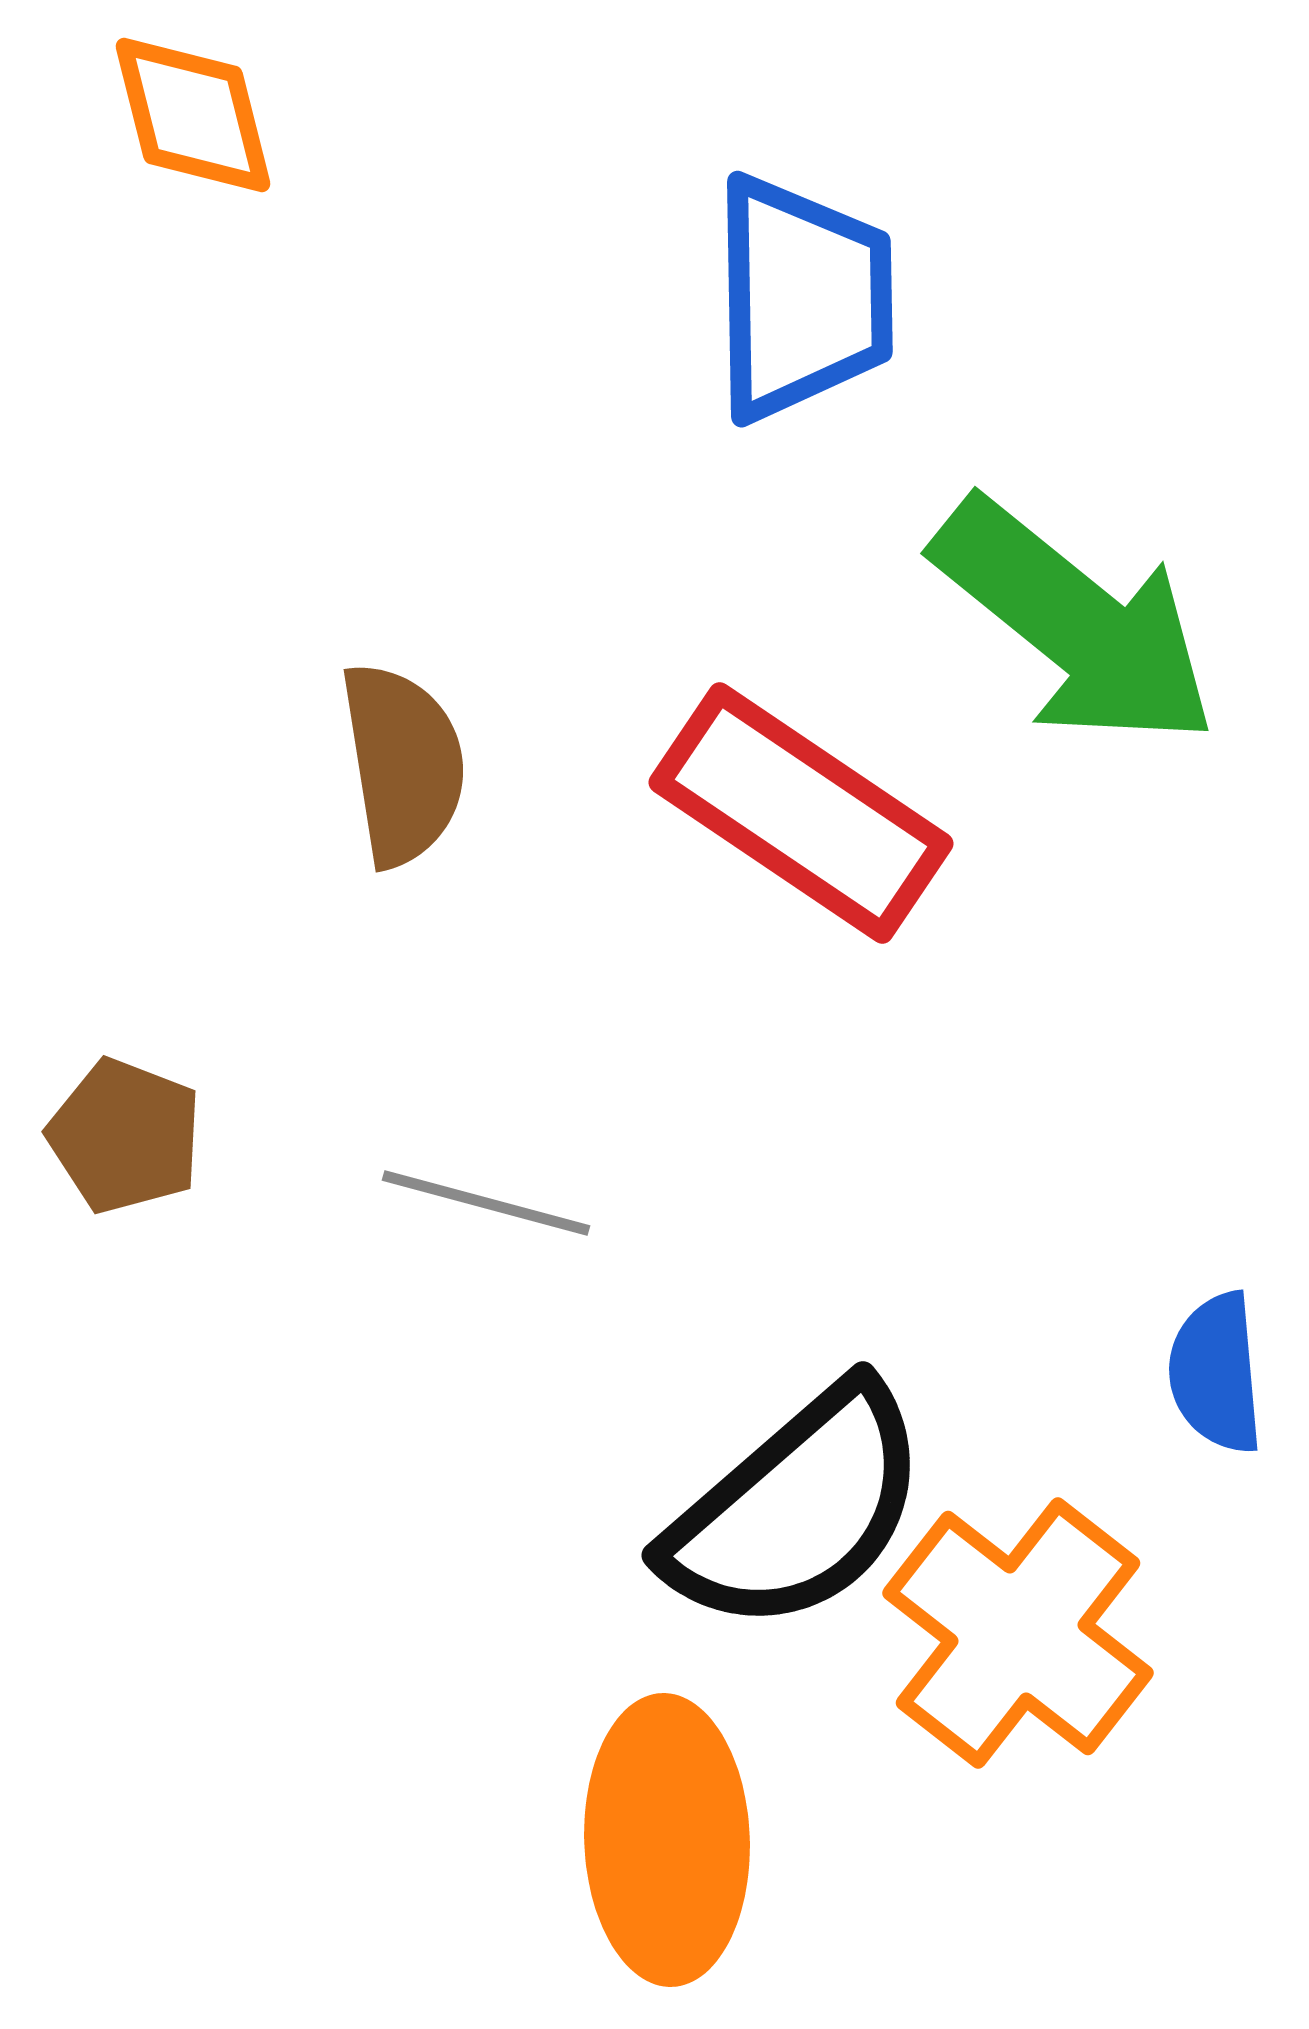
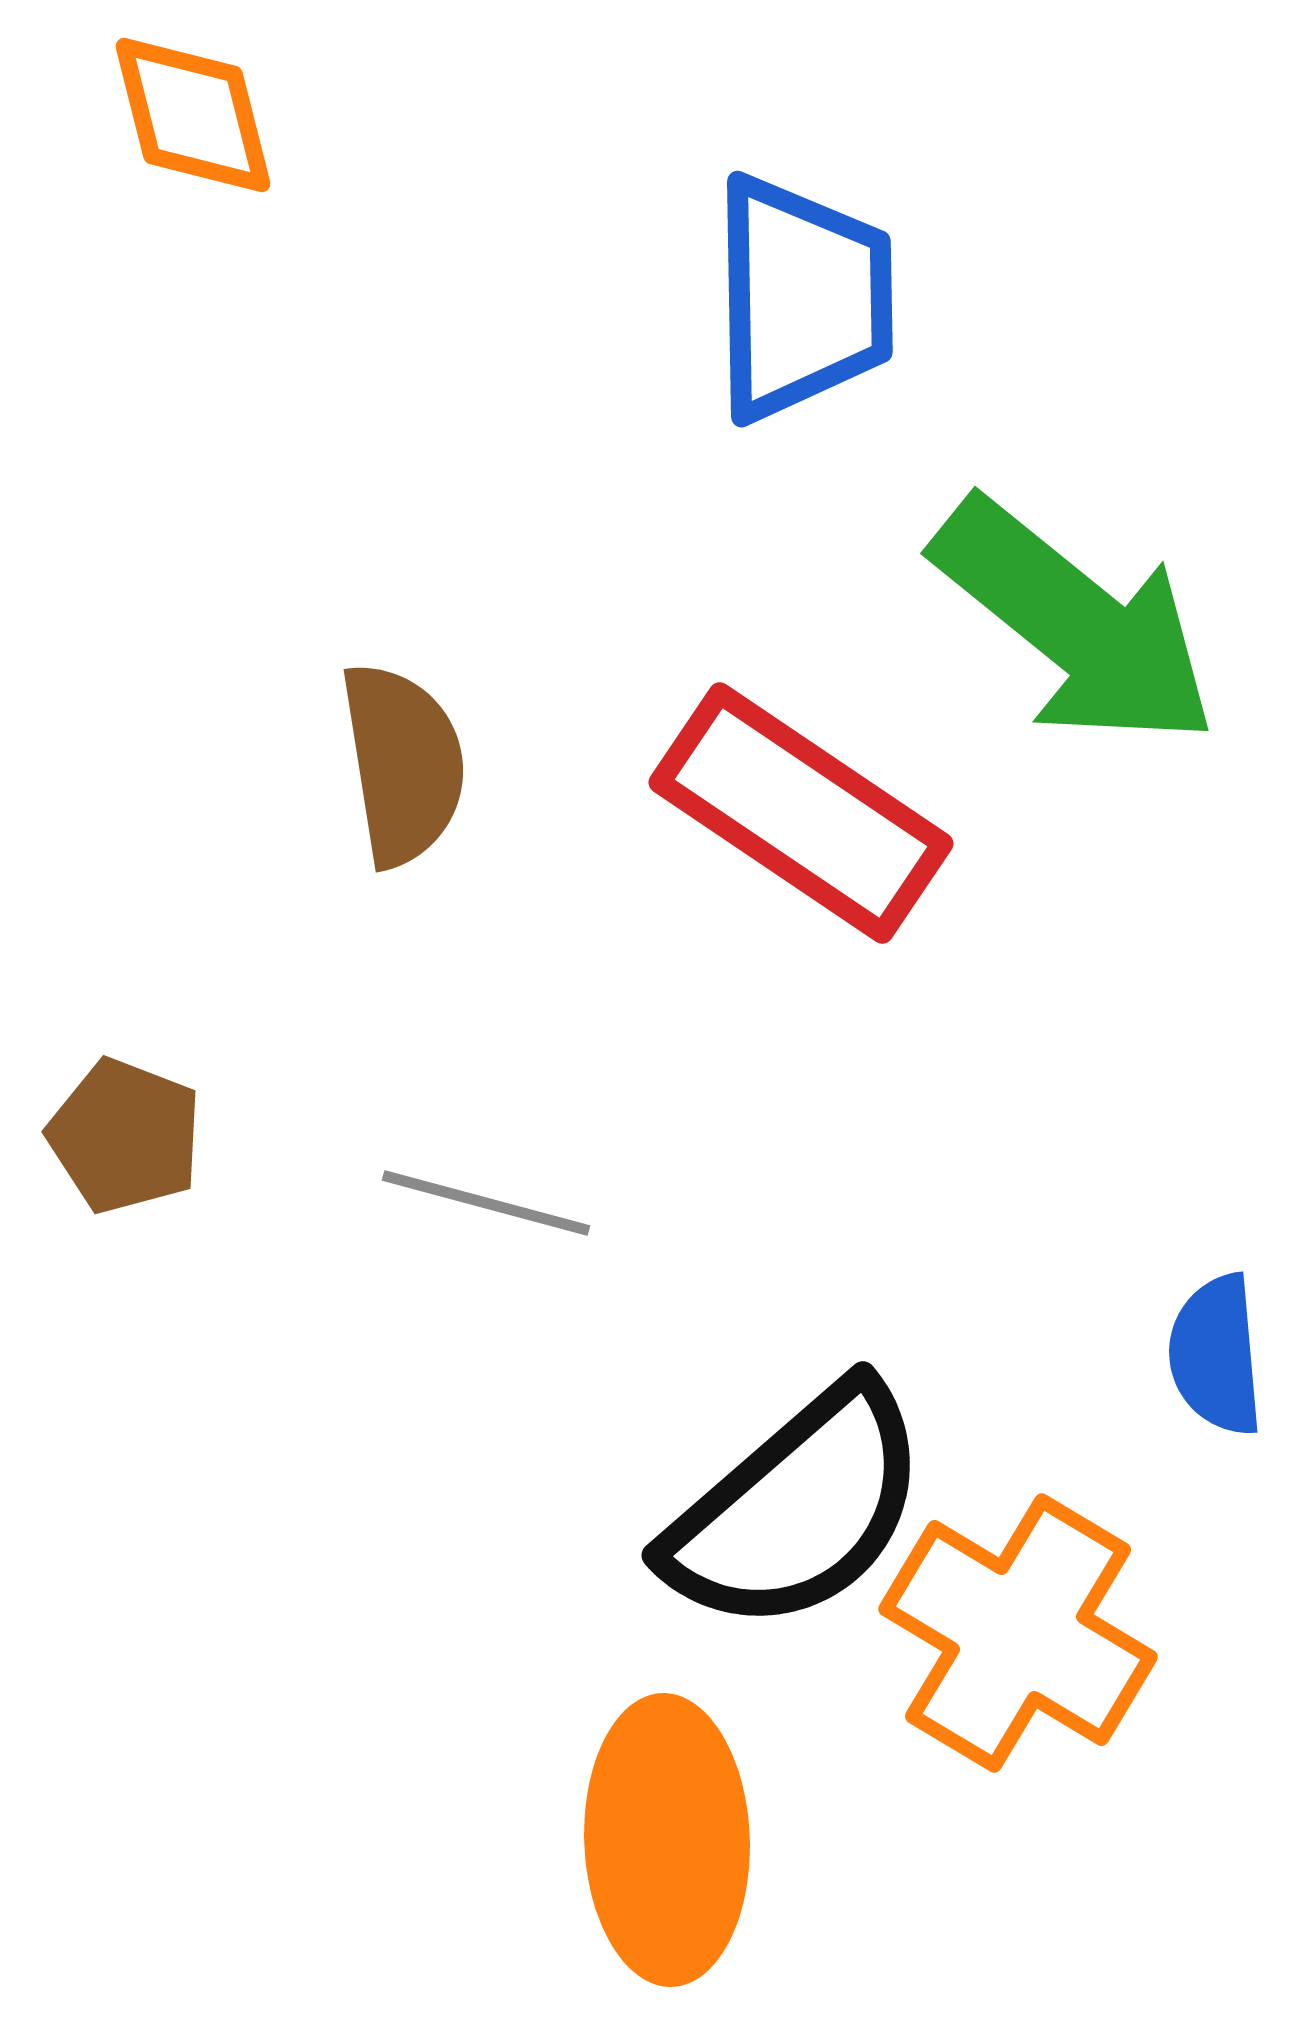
blue semicircle: moved 18 px up
orange cross: rotated 7 degrees counterclockwise
